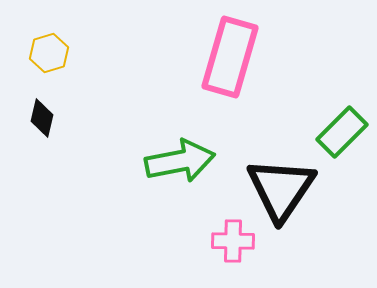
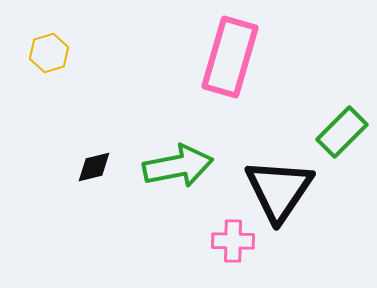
black diamond: moved 52 px right, 49 px down; rotated 63 degrees clockwise
green arrow: moved 2 px left, 5 px down
black triangle: moved 2 px left, 1 px down
